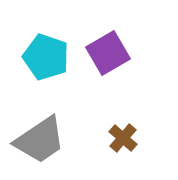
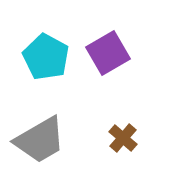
cyan pentagon: rotated 9 degrees clockwise
gray trapezoid: rotated 4 degrees clockwise
